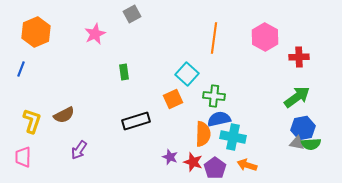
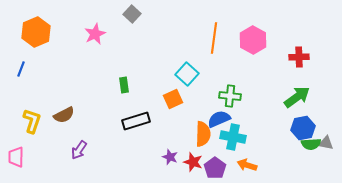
gray square: rotated 18 degrees counterclockwise
pink hexagon: moved 12 px left, 3 px down
green rectangle: moved 13 px down
green cross: moved 16 px right
blue semicircle: rotated 10 degrees counterclockwise
gray triangle: moved 29 px right
pink trapezoid: moved 7 px left
